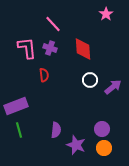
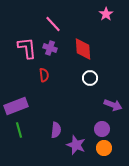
white circle: moved 2 px up
purple arrow: moved 18 px down; rotated 60 degrees clockwise
